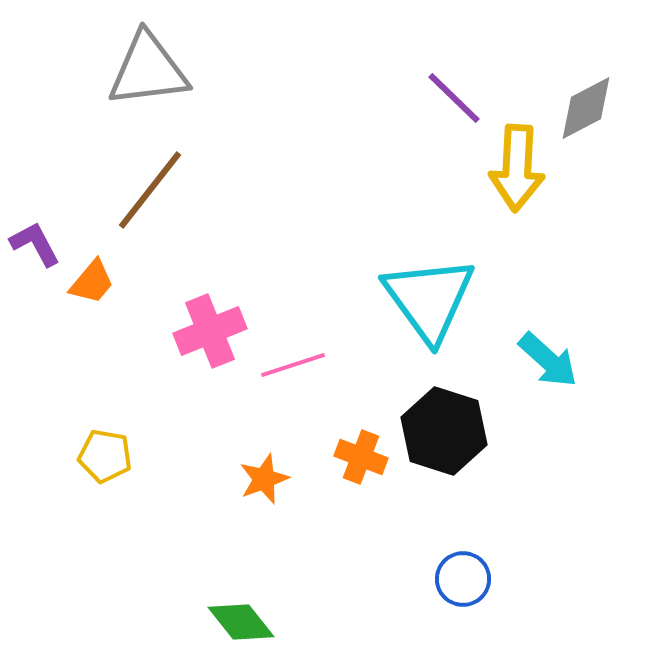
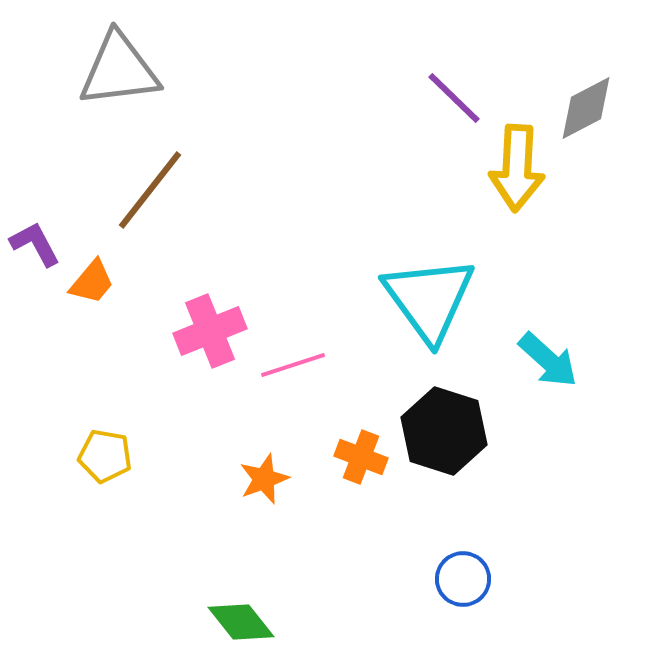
gray triangle: moved 29 px left
